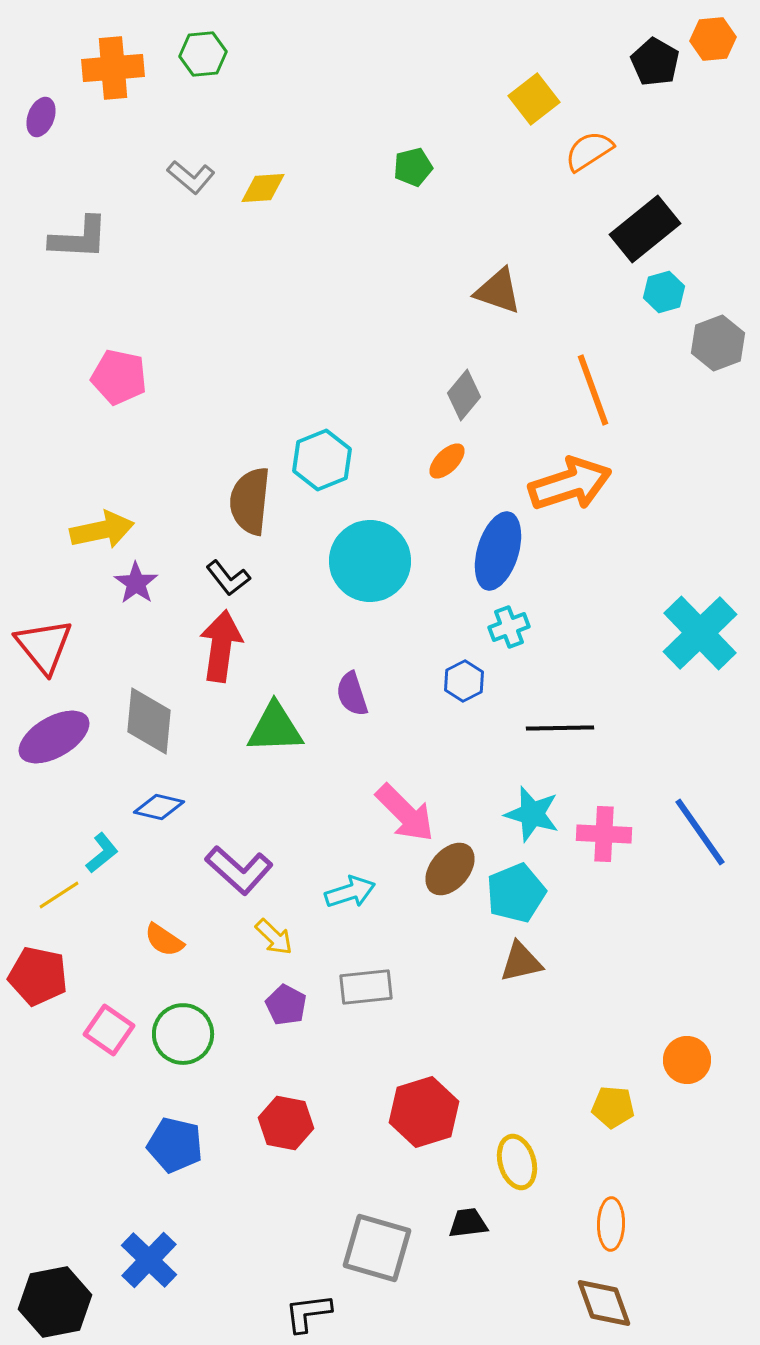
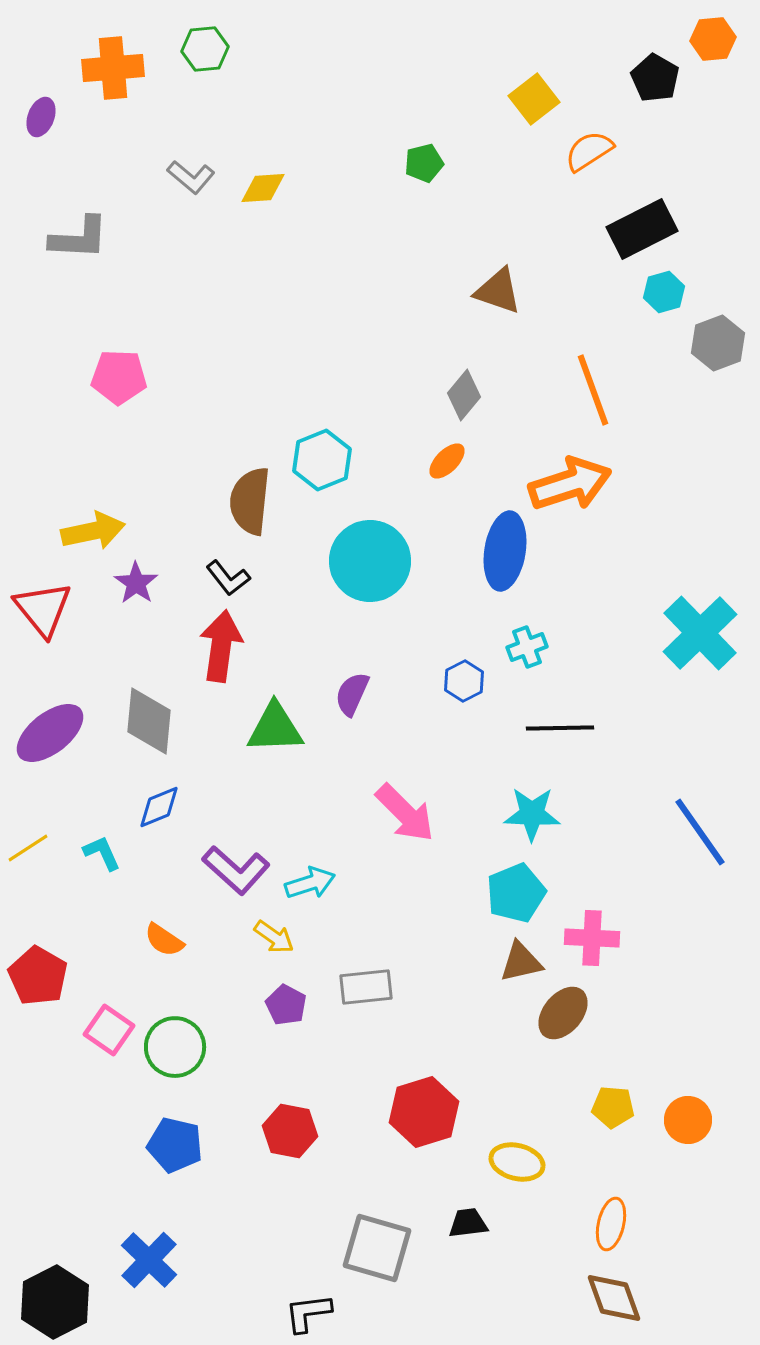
green hexagon at (203, 54): moved 2 px right, 5 px up
black pentagon at (655, 62): moved 16 px down
green pentagon at (413, 167): moved 11 px right, 4 px up
black rectangle at (645, 229): moved 3 px left; rotated 12 degrees clockwise
pink pentagon at (119, 377): rotated 10 degrees counterclockwise
yellow arrow at (102, 530): moved 9 px left, 1 px down
blue ellipse at (498, 551): moved 7 px right; rotated 8 degrees counterclockwise
cyan cross at (509, 627): moved 18 px right, 20 px down
red triangle at (44, 646): moved 1 px left, 37 px up
purple semicircle at (352, 694): rotated 42 degrees clockwise
purple ellipse at (54, 737): moved 4 px left, 4 px up; rotated 8 degrees counterclockwise
blue diamond at (159, 807): rotated 36 degrees counterclockwise
cyan star at (532, 814): rotated 14 degrees counterclockwise
pink cross at (604, 834): moved 12 px left, 104 px down
cyan L-shape at (102, 853): rotated 75 degrees counterclockwise
brown ellipse at (450, 869): moved 113 px right, 144 px down
purple L-shape at (239, 870): moved 3 px left
cyan arrow at (350, 892): moved 40 px left, 9 px up
yellow line at (59, 895): moved 31 px left, 47 px up
yellow arrow at (274, 937): rotated 9 degrees counterclockwise
red pentagon at (38, 976): rotated 18 degrees clockwise
green circle at (183, 1034): moved 8 px left, 13 px down
orange circle at (687, 1060): moved 1 px right, 60 px down
red hexagon at (286, 1123): moved 4 px right, 8 px down
yellow ellipse at (517, 1162): rotated 60 degrees counterclockwise
orange ellipse at (611, 1224): rotated 12 degrees clockwise
black hexagon at (55, 1302): rotated 16 degrees counterclockwise
brown diamond at (604, 1303): moved 10 px right, 5 px up
